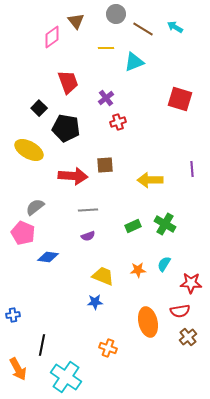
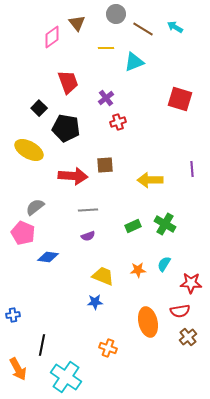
brown triangle: moved 1 px right, 2 px down
